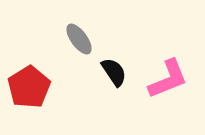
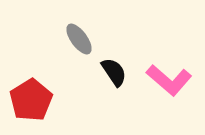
pink L-shape: moved 1 px right, 1 px down; rotated 63 degrees clockwise
red pentagon: moved 2 px right, 13 px down
